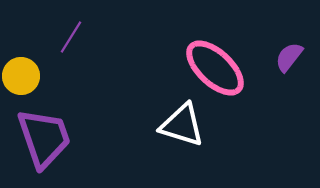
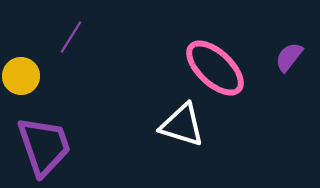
purple trapezoid: moved 8 px down
